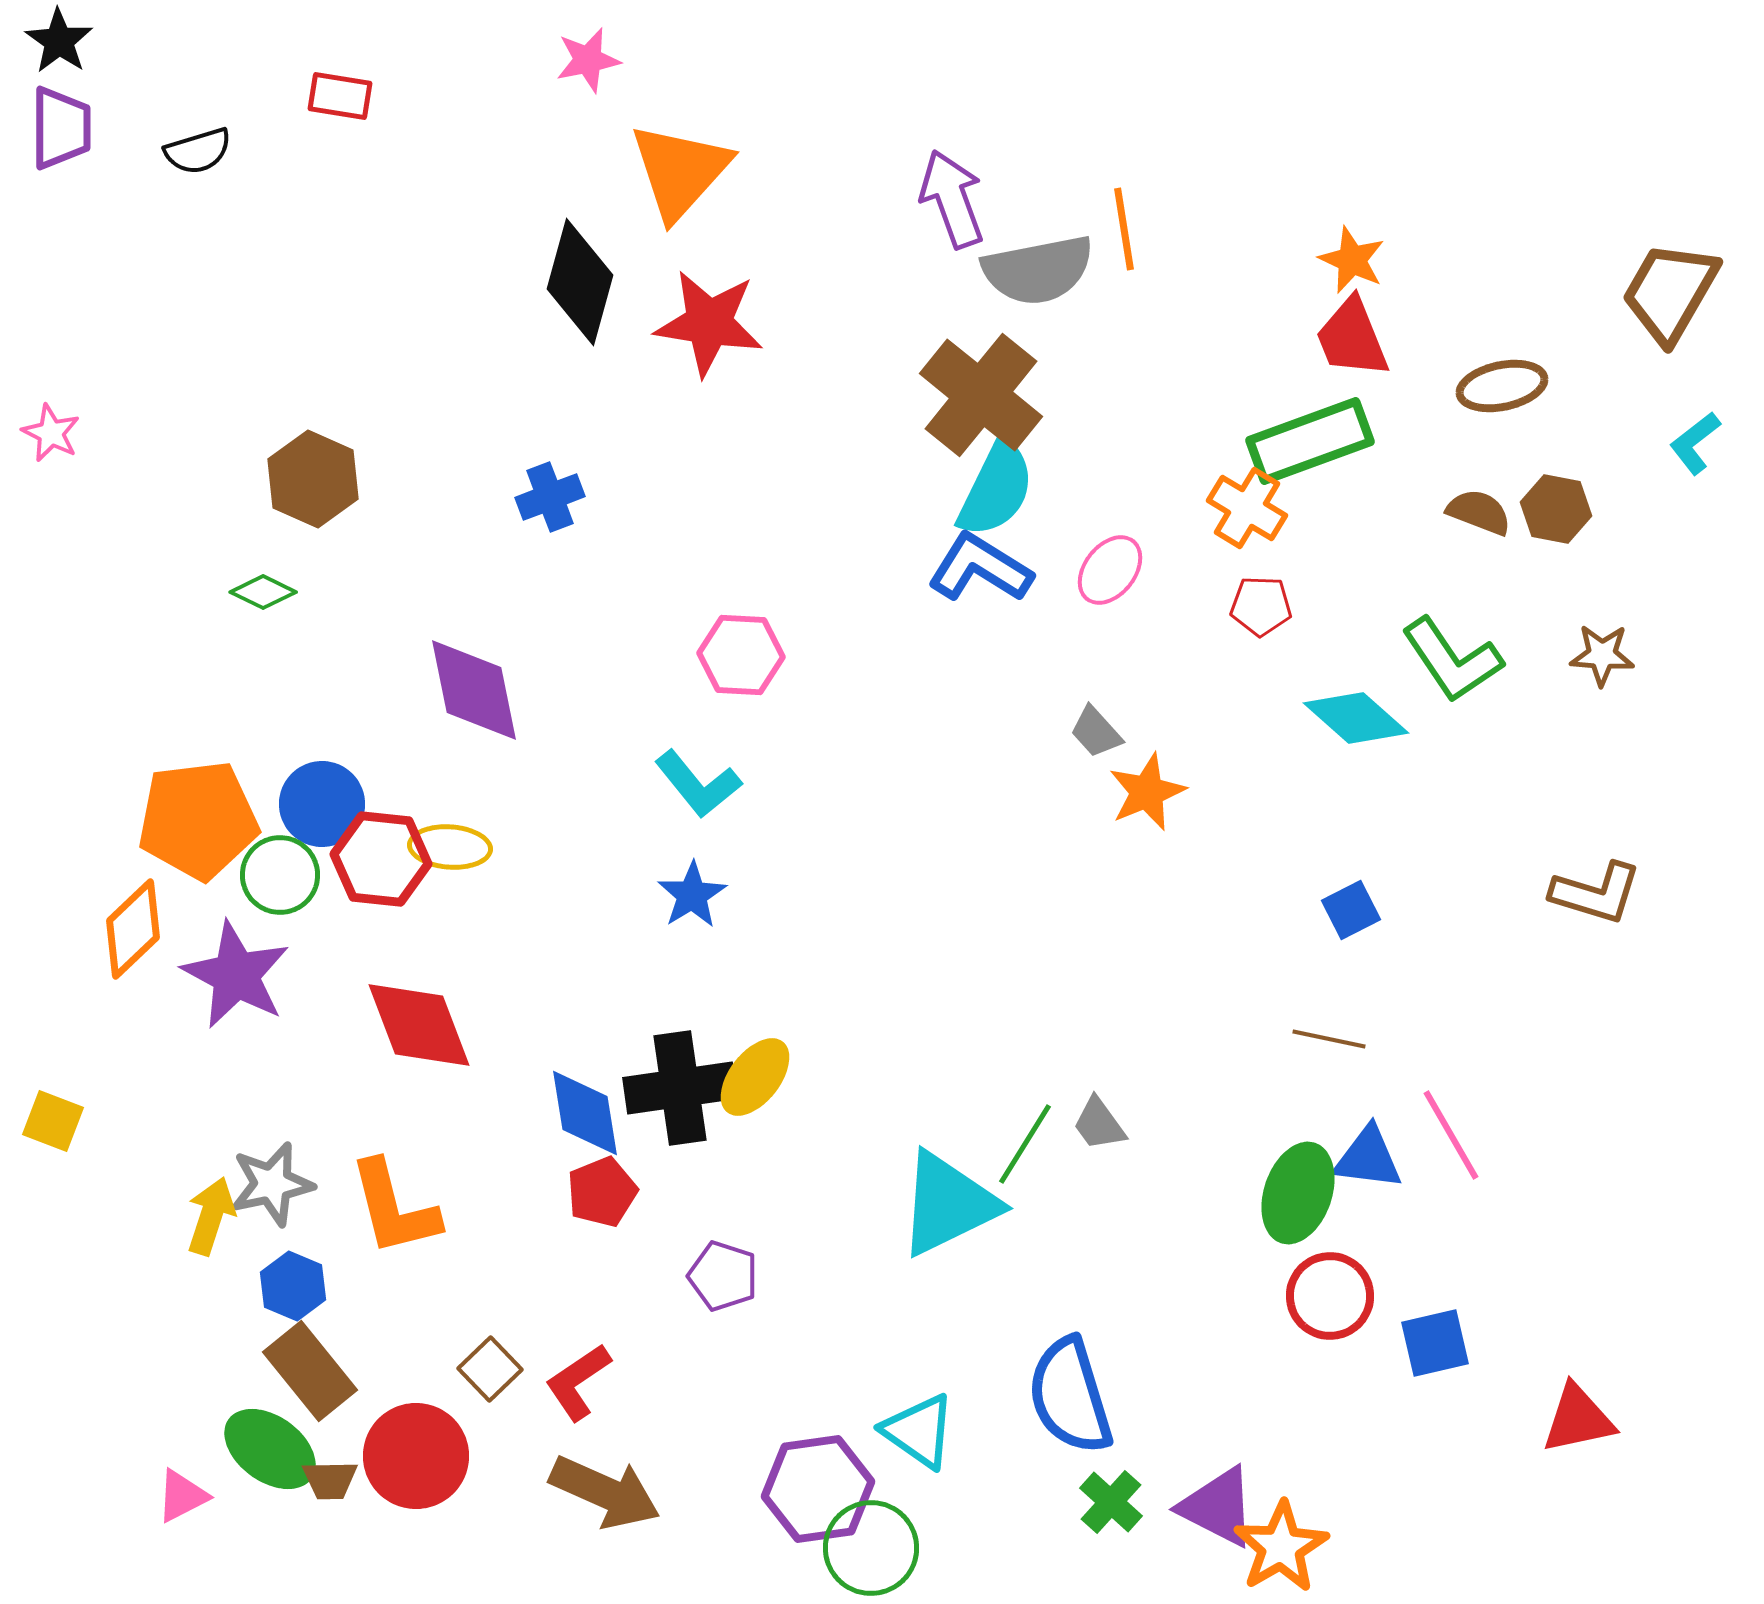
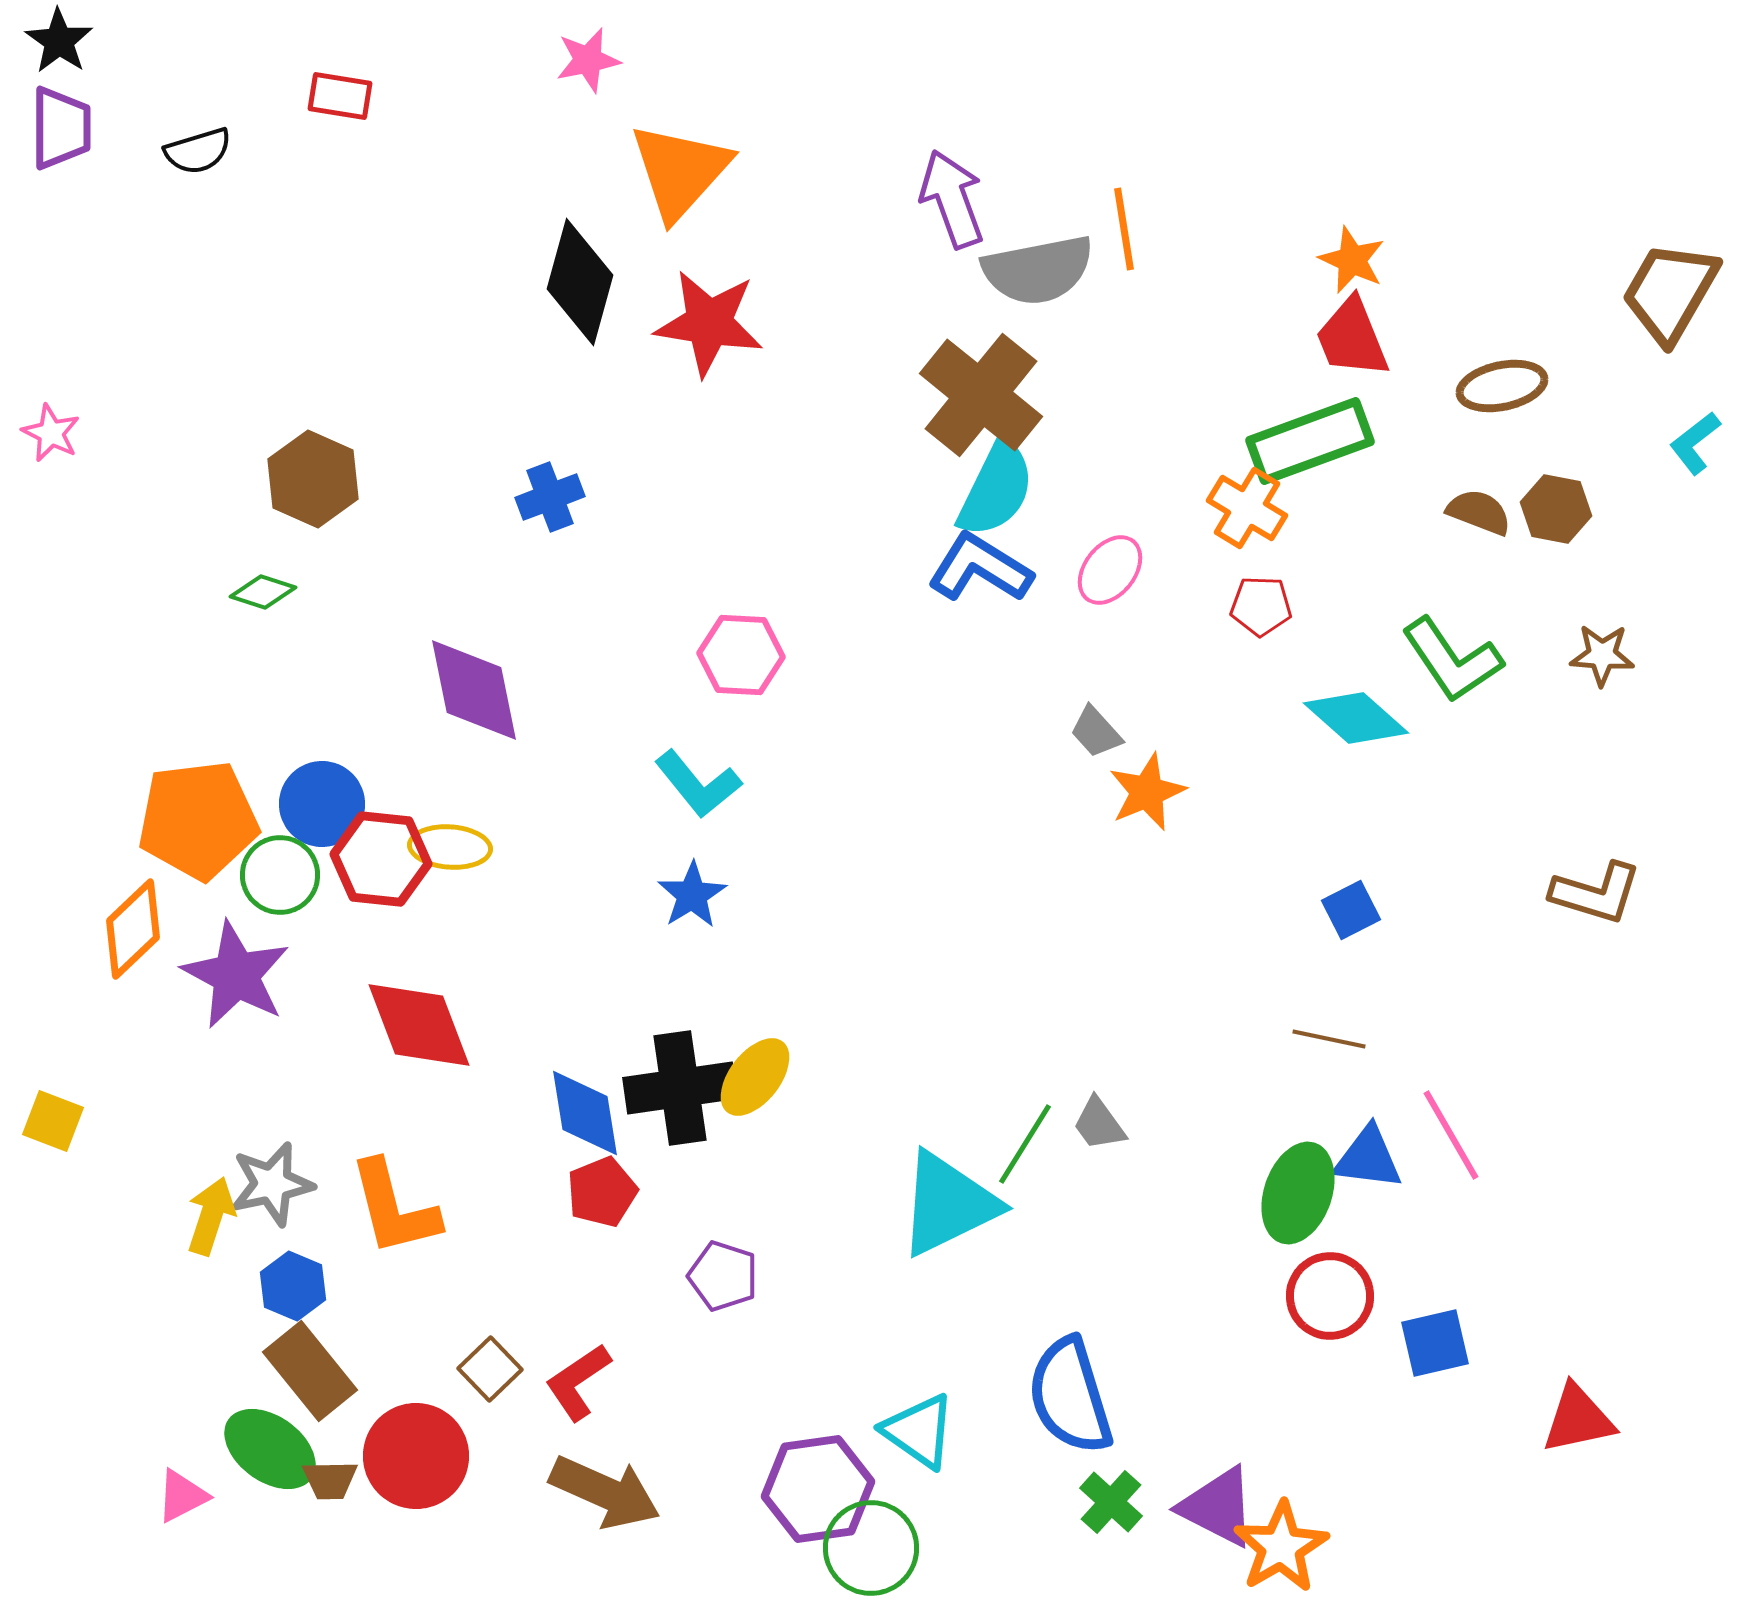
green diamond at (263, 592): rotated 8 degrees counterclockwise
